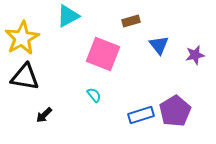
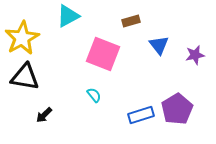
purple pentagon: moved 2 px right, 2 px up
